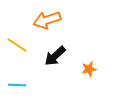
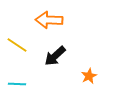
orange arrow: moved 2 px right; rotated 20 degrees clockwise
orange star: moved 7 px down; rotated 14 degrees counterclockwise
cyan line: moved 1 px up
